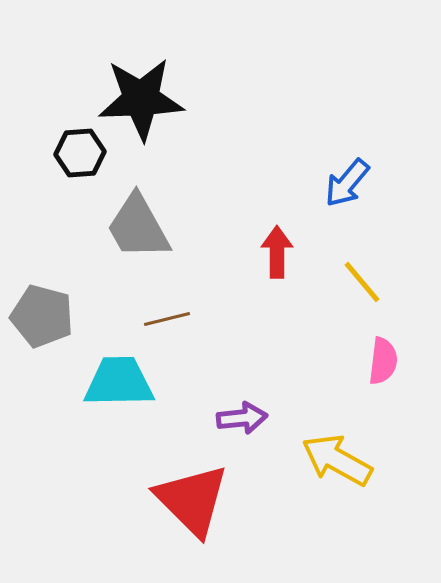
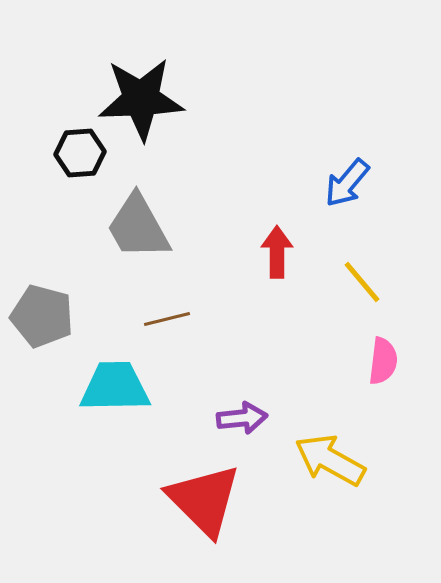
cyan trapezoid: moved 4 px left, 5 px down
yellow arrow: moved 7 px left
red triangle: moved 12 px right
